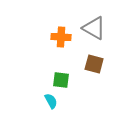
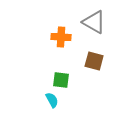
gray triangle: moved 6 px up
brown square: moved 3 px up
cyan semicircle: moved 1 px right, 1 px up
